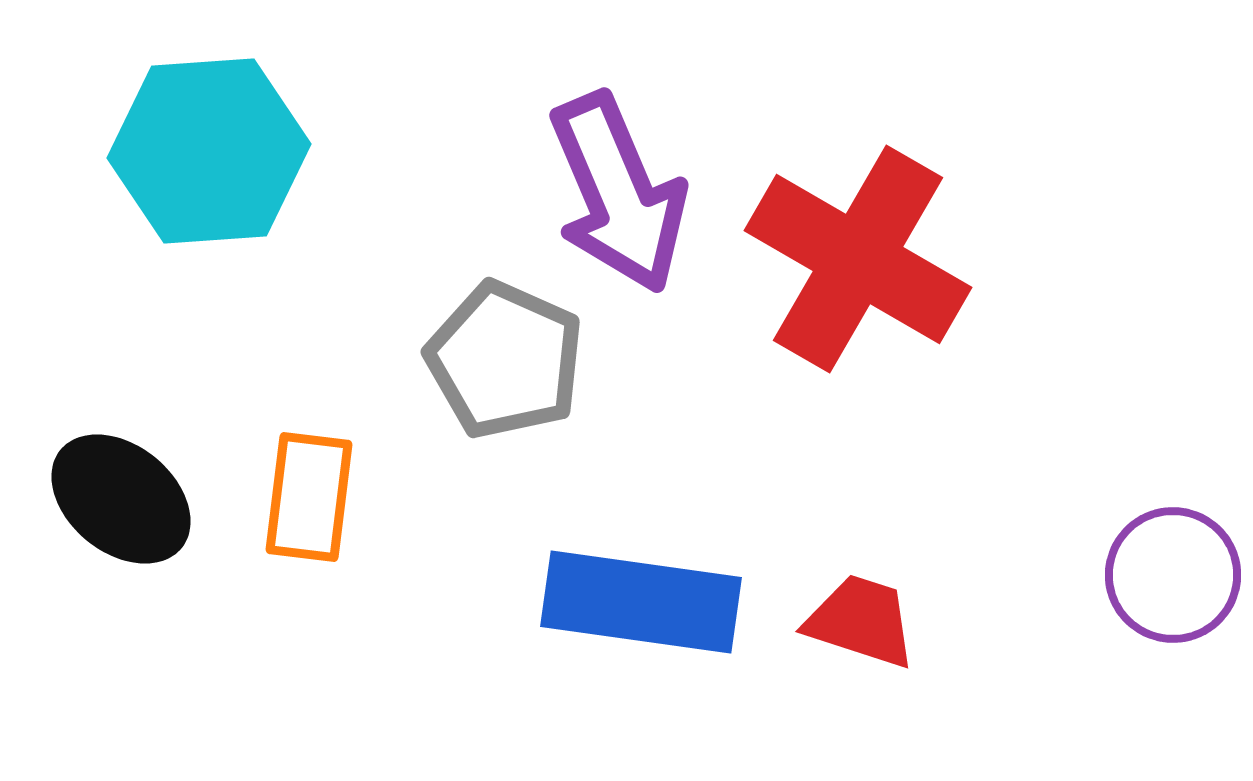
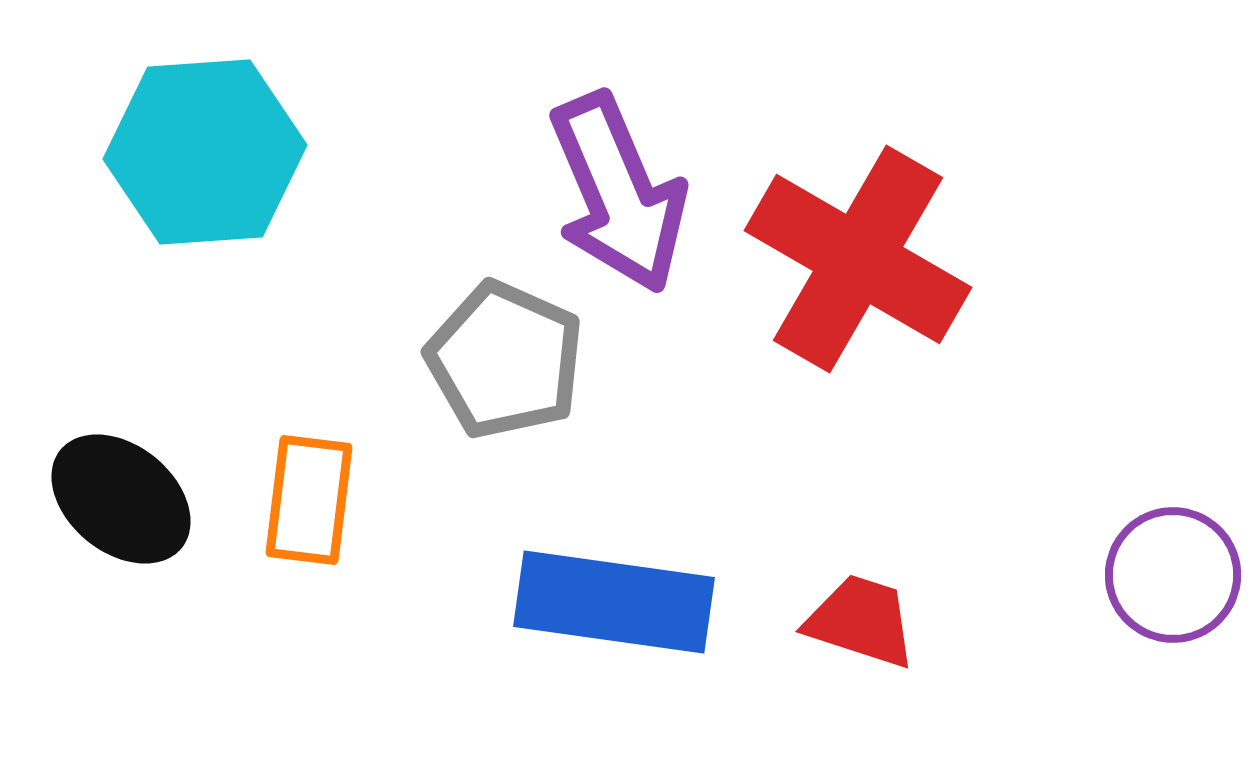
cyan hexagon: moved 4 px left, 1 px down
orange rectangle: moved 3 px down
blue rectangle: moved 27 px left
